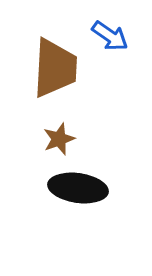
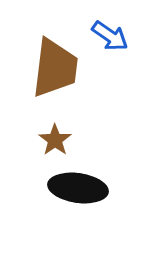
brown trapezoid: rotated 4 degrees clockwise
brown star: moved 4 px left, 1 px down; rotated 16 degrees counterclockwise
